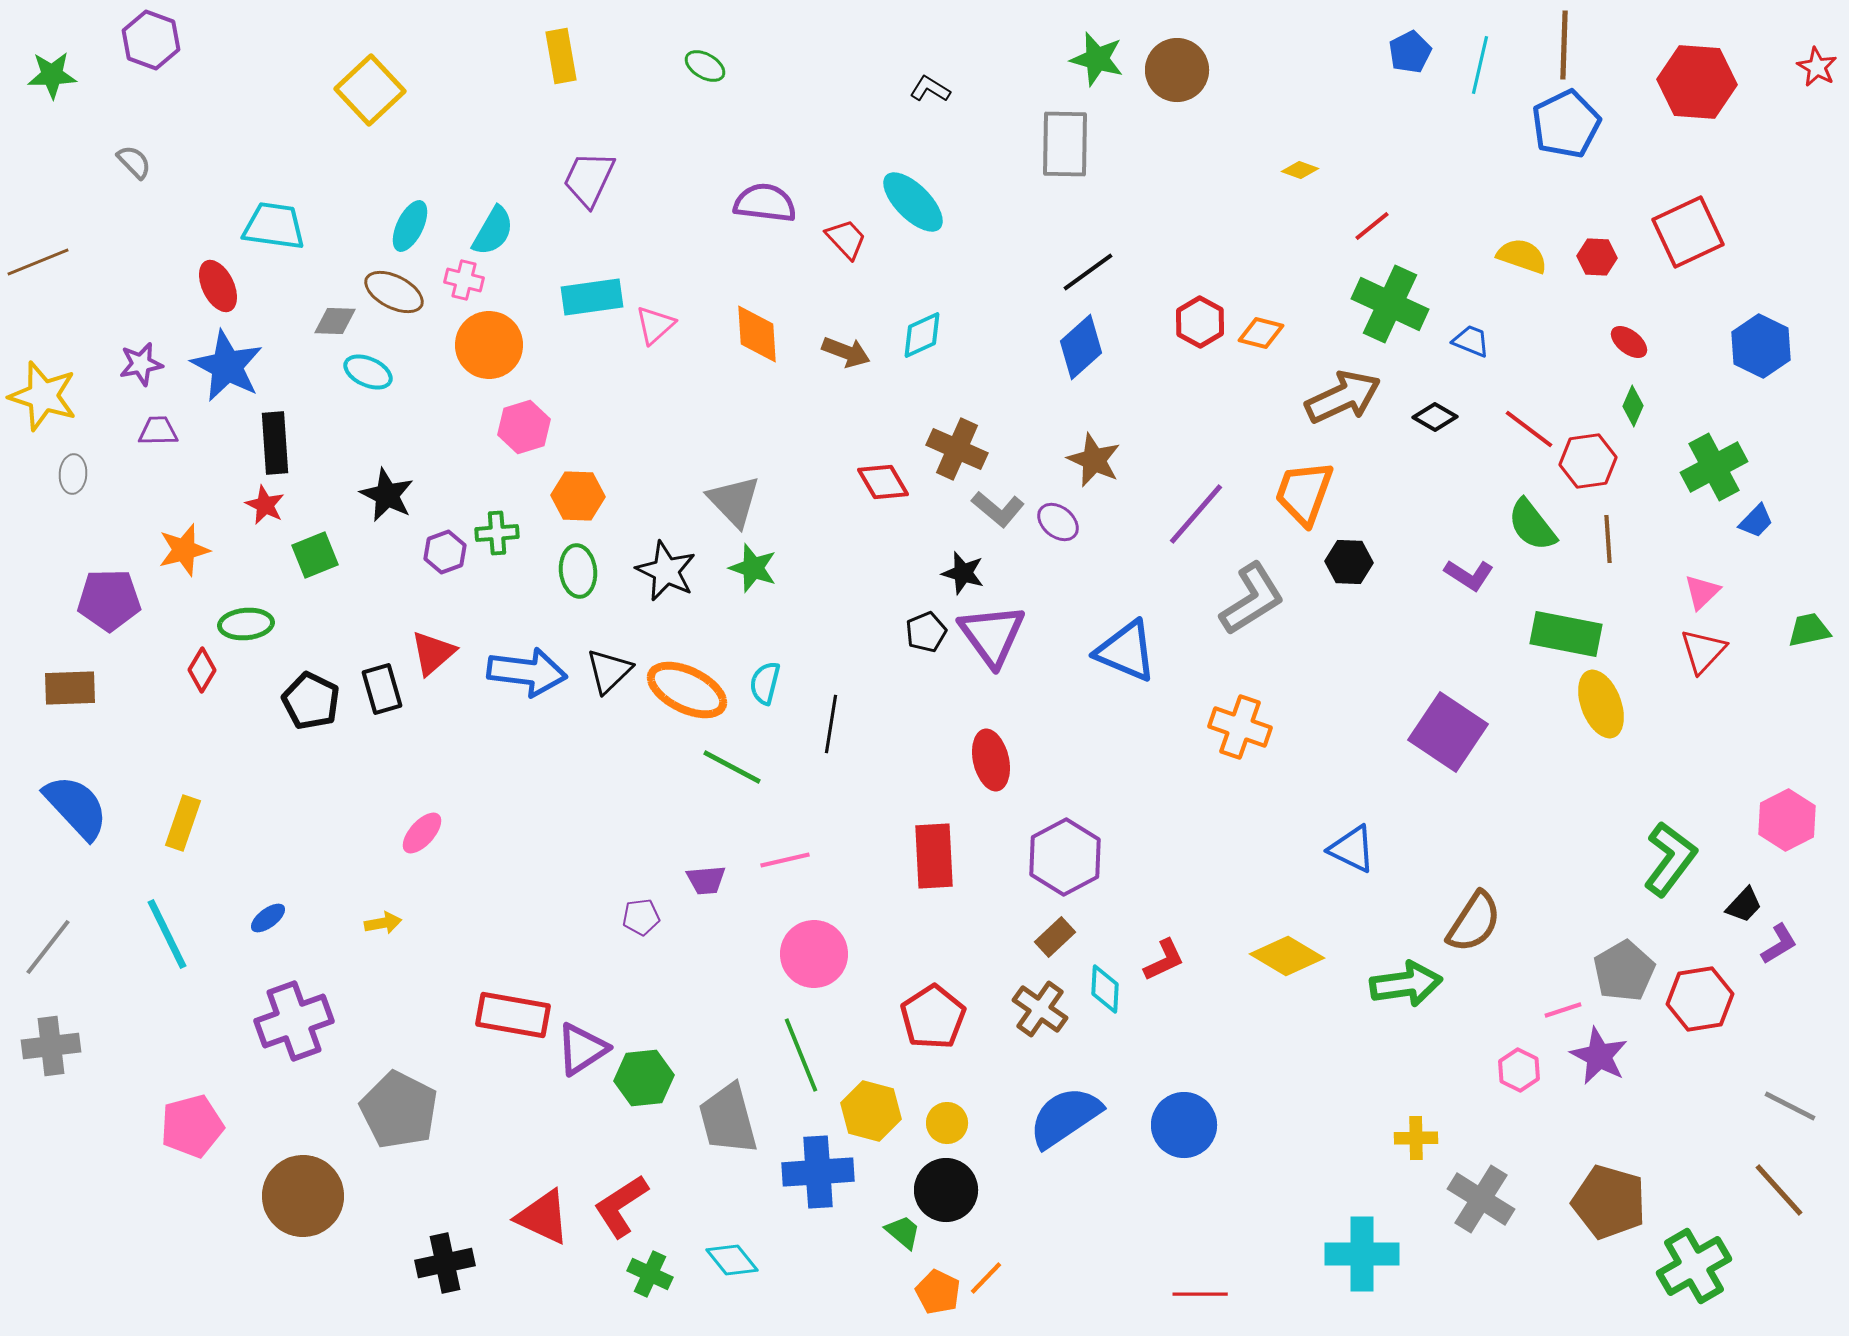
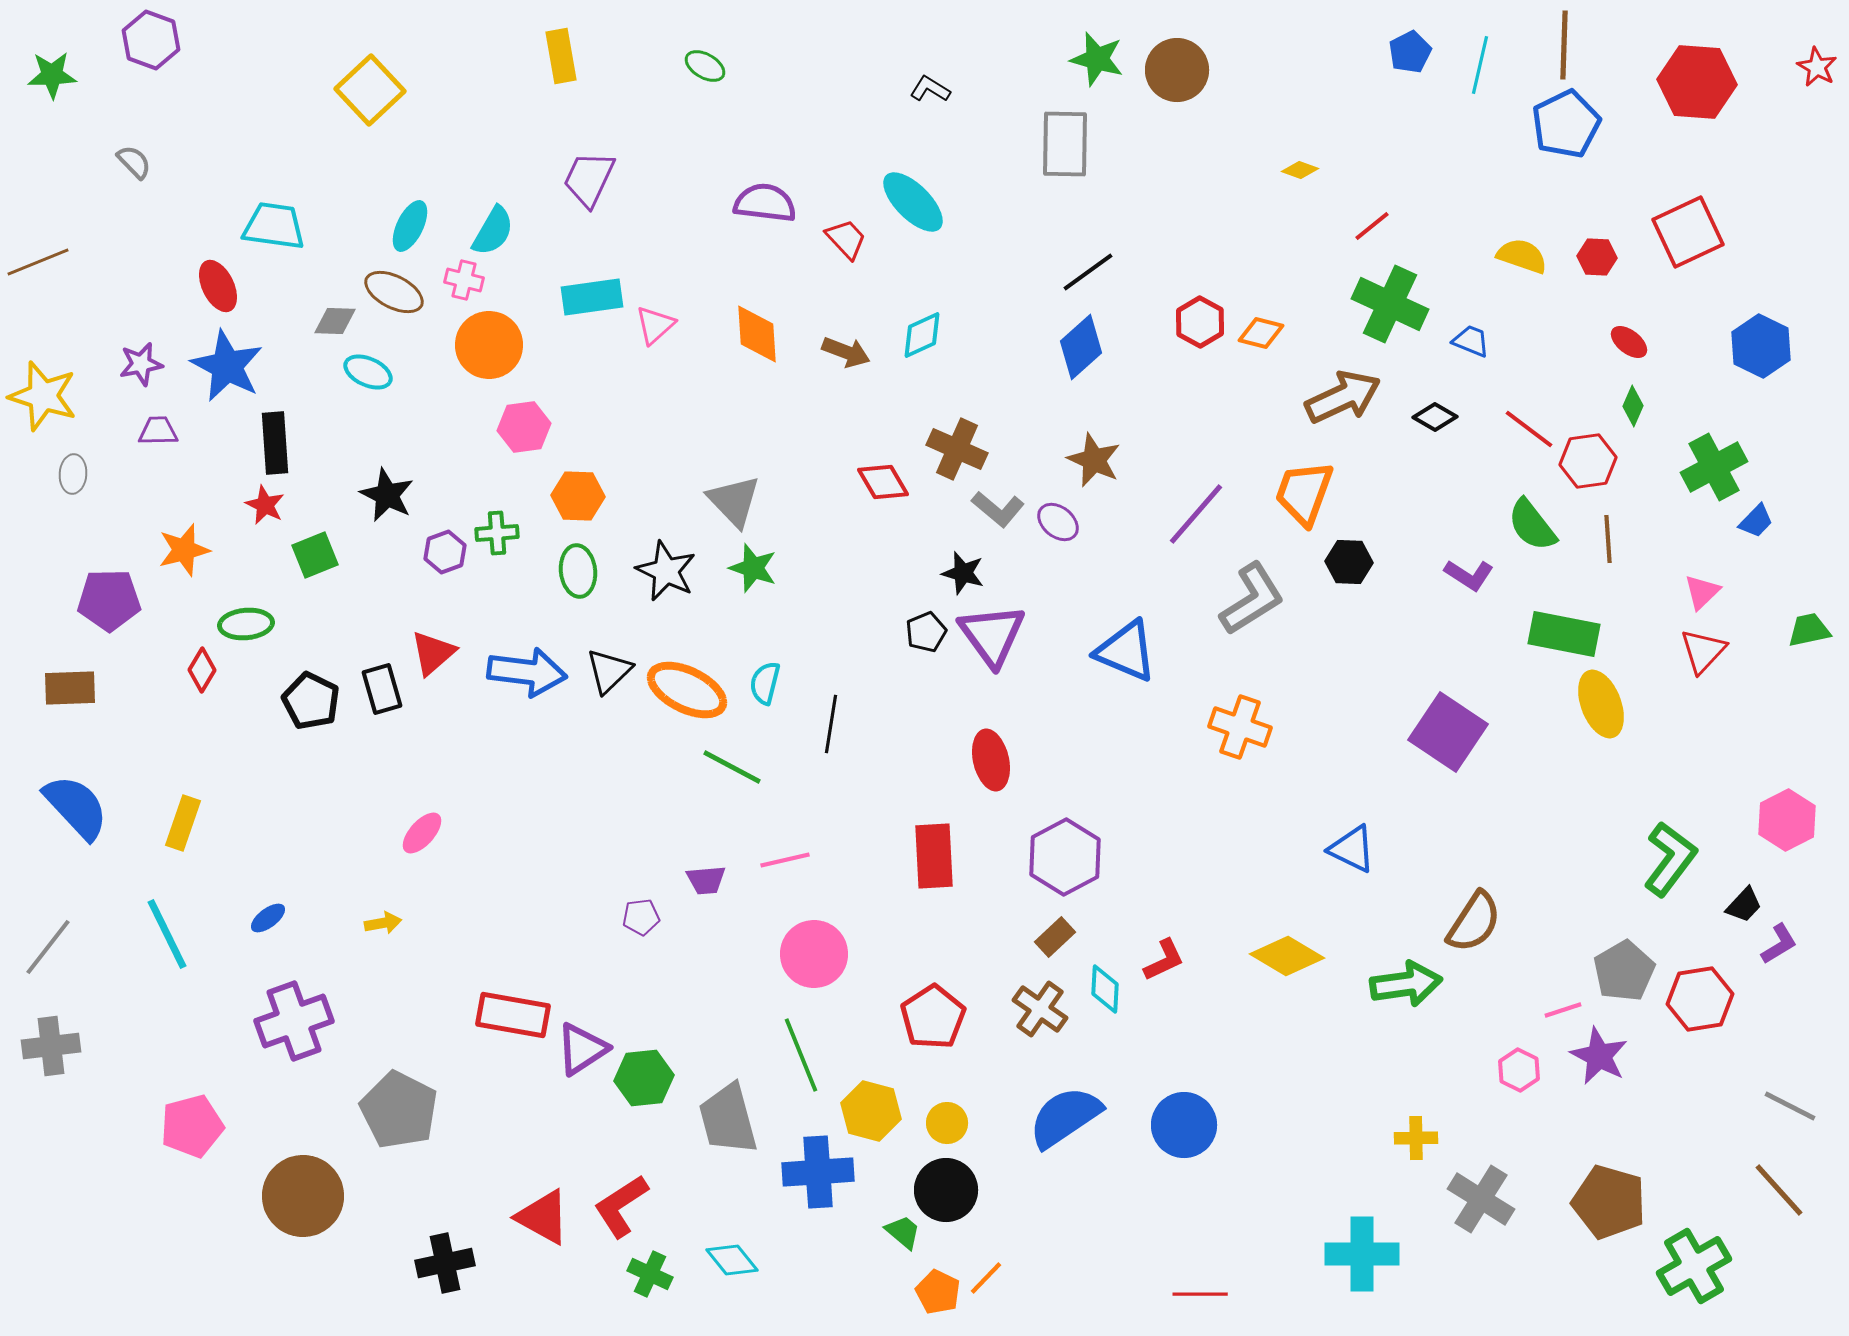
pink hexagon at (524, 427): rotated 9 degrees clockwise
green rectangle at (1566, 634): moved 2 px left
red triangle at (543, 1217): rotated 4 degrees clockwise
